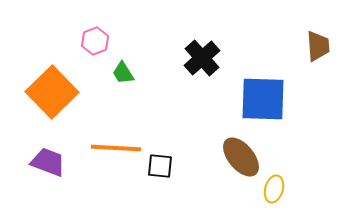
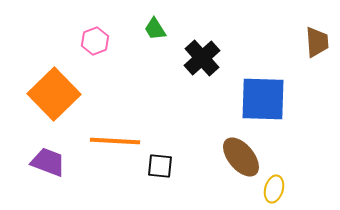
brown trapezoid: moved 1 px left, 4 px up
green trapezoid: moved 32 px right, 44 px up
orange square: moved 2 px right, 2 px down
orange line: moved 1 px left, 7 px up
